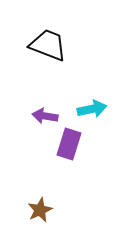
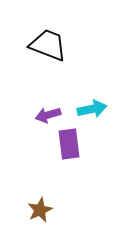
purple arrow: moved 3 px right, 1 px up; rotated 25 degrees counterclockwise
purple rectangle: rotated 24 degrees counterclockwise
